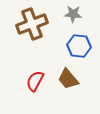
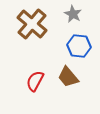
gray star: rotated 24 degrees clockwise
brown cross: rotated 28 degrees counterclockwise
brown trapezoid: moved 2 px up
